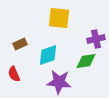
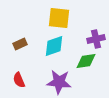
cyan diamond: moved 6 px right, 9 px up
red semicircle: moved 5 px right, 6 px down
